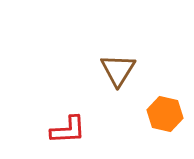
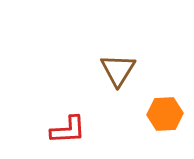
orange hexagon: rotated 16 degrees counterclockwise
